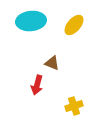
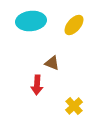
red arrow: rotated 12 degrees counterclockwise
yellow cross: rotated 24 degrees counterclockwise
